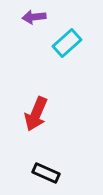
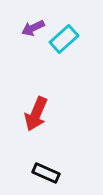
purple arrow: moved 1 px left, 11 px down; rotated 20 degrees counterclockwise
cyan rectangle: moved 3 px left, 4 px up
